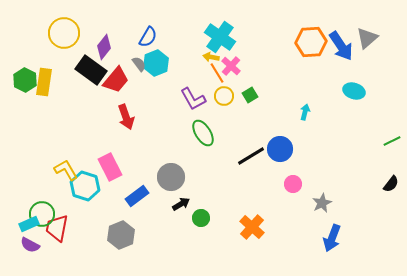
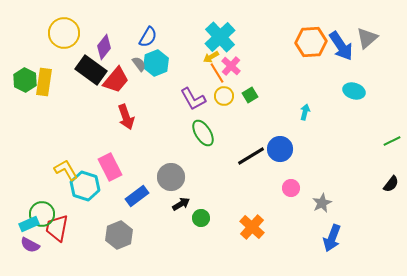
cyan cross at (220, 37): rotated 12 degrees clockwise
yellow arrow at (211, 57): rotated 42 degrees counterclockwise
pink circle at (293, 184): moved 2 px left, 4 px down
gray hexagon at (121, 235): moved 2 px left
